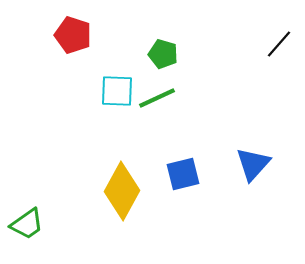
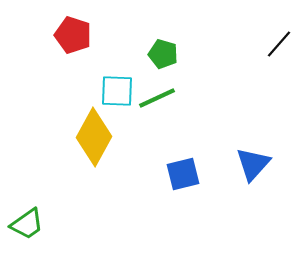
yellow diamond: moved 28 px left, 54 px up
